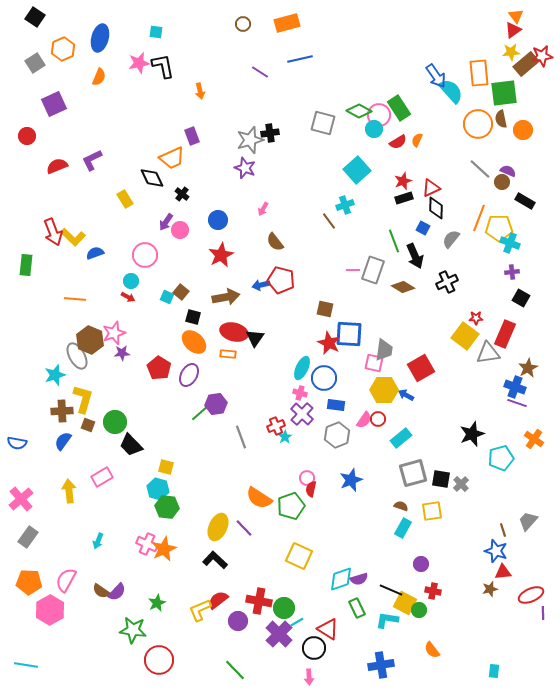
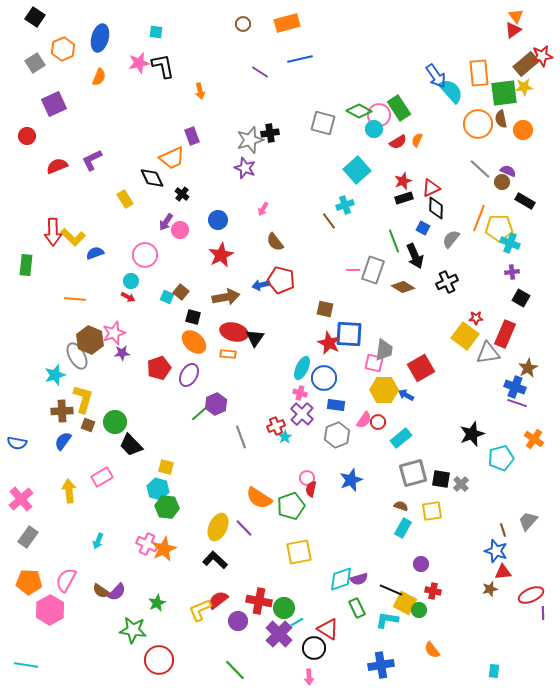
yellow star at (511, 52): moved 13 px right, 35 px down
red arrow at (53, 232): rotated 20 degrees clockwise
red pentagon at (159, 368): rotated 20 degrees clockwise
purple hexagon at (216, 404): rotated 15 degrees counterclockwise
red circle at (378, 419): moved 3 px down
yellow square at (299, 556): moved 4 px up; rotated 36 degrees counterclockwise
